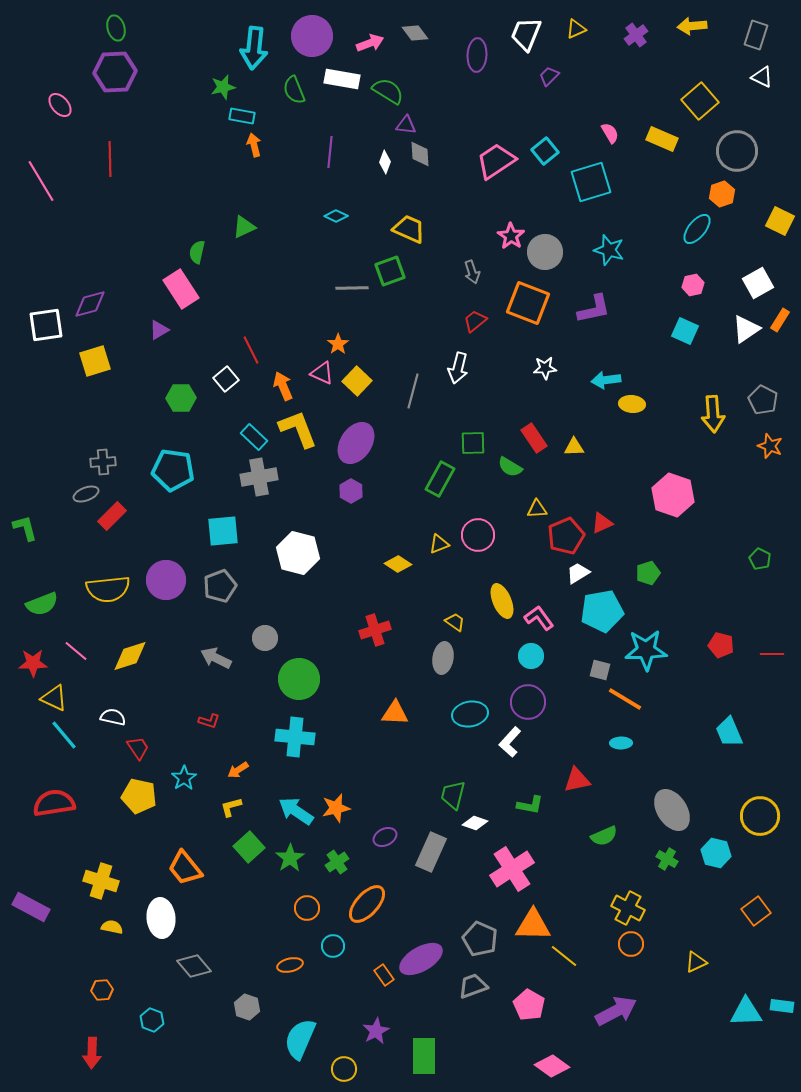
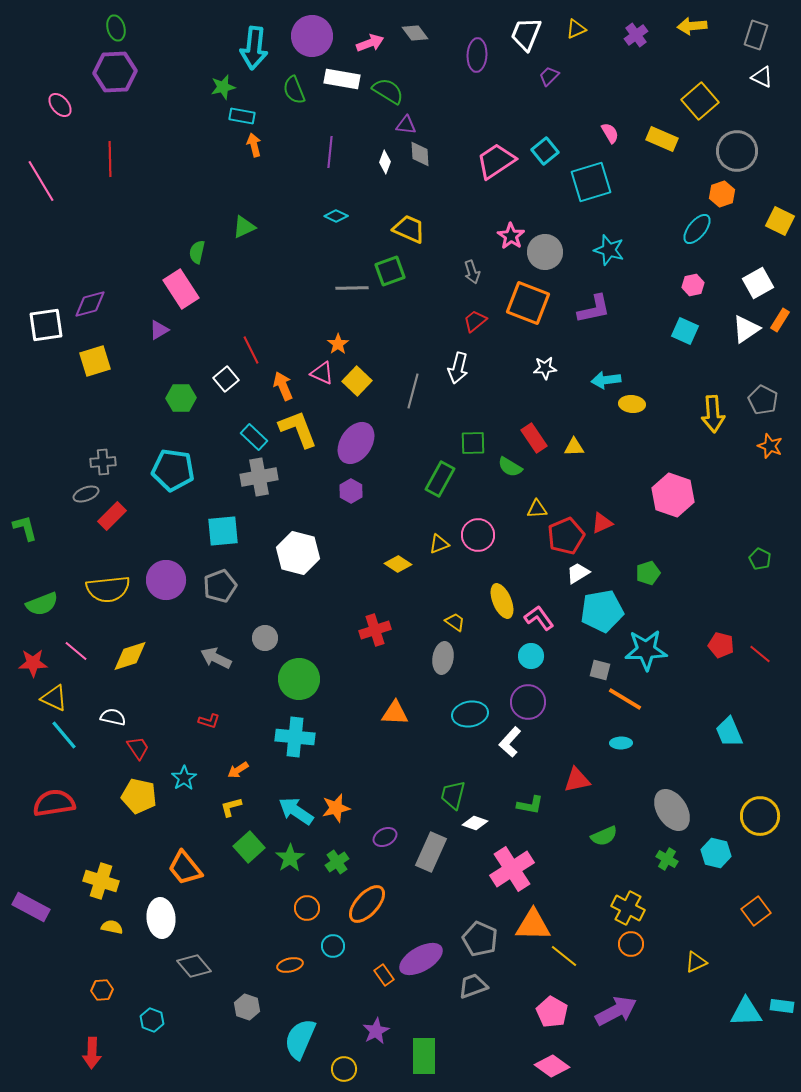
red line at (772, 654): moved 12 px left; rotated 40 degrees clockwise
pink pentagon at (529, 1005): moved 23 px right, 7 px down
